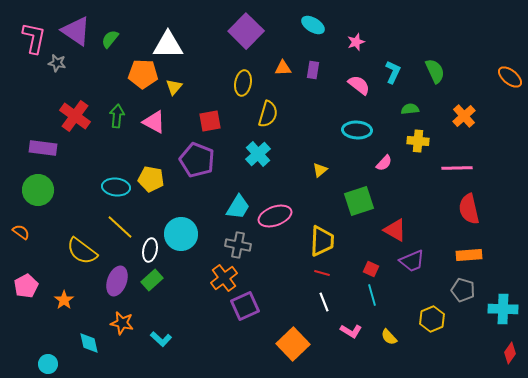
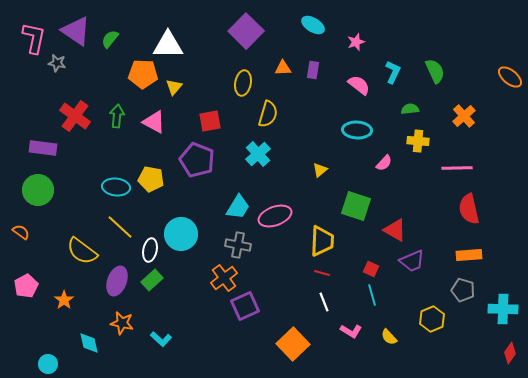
green square at (359, 201): moved 3 px left, 5 px down; rotated 36 degrees clockwise
